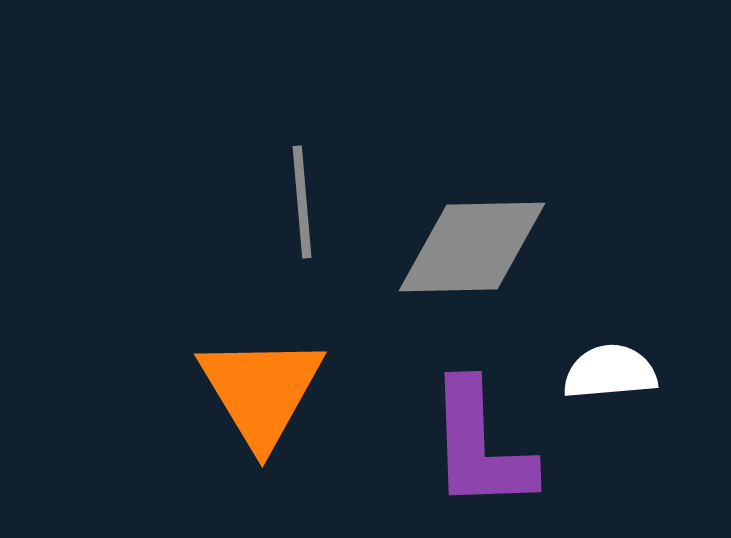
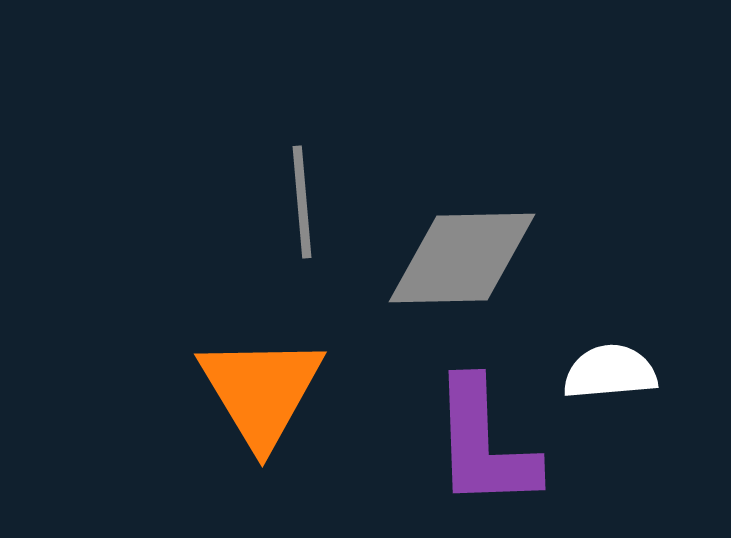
gray diamond: moved 10 px left, 11 px down
purple L-shape: moved 4 px right, 2 px up
